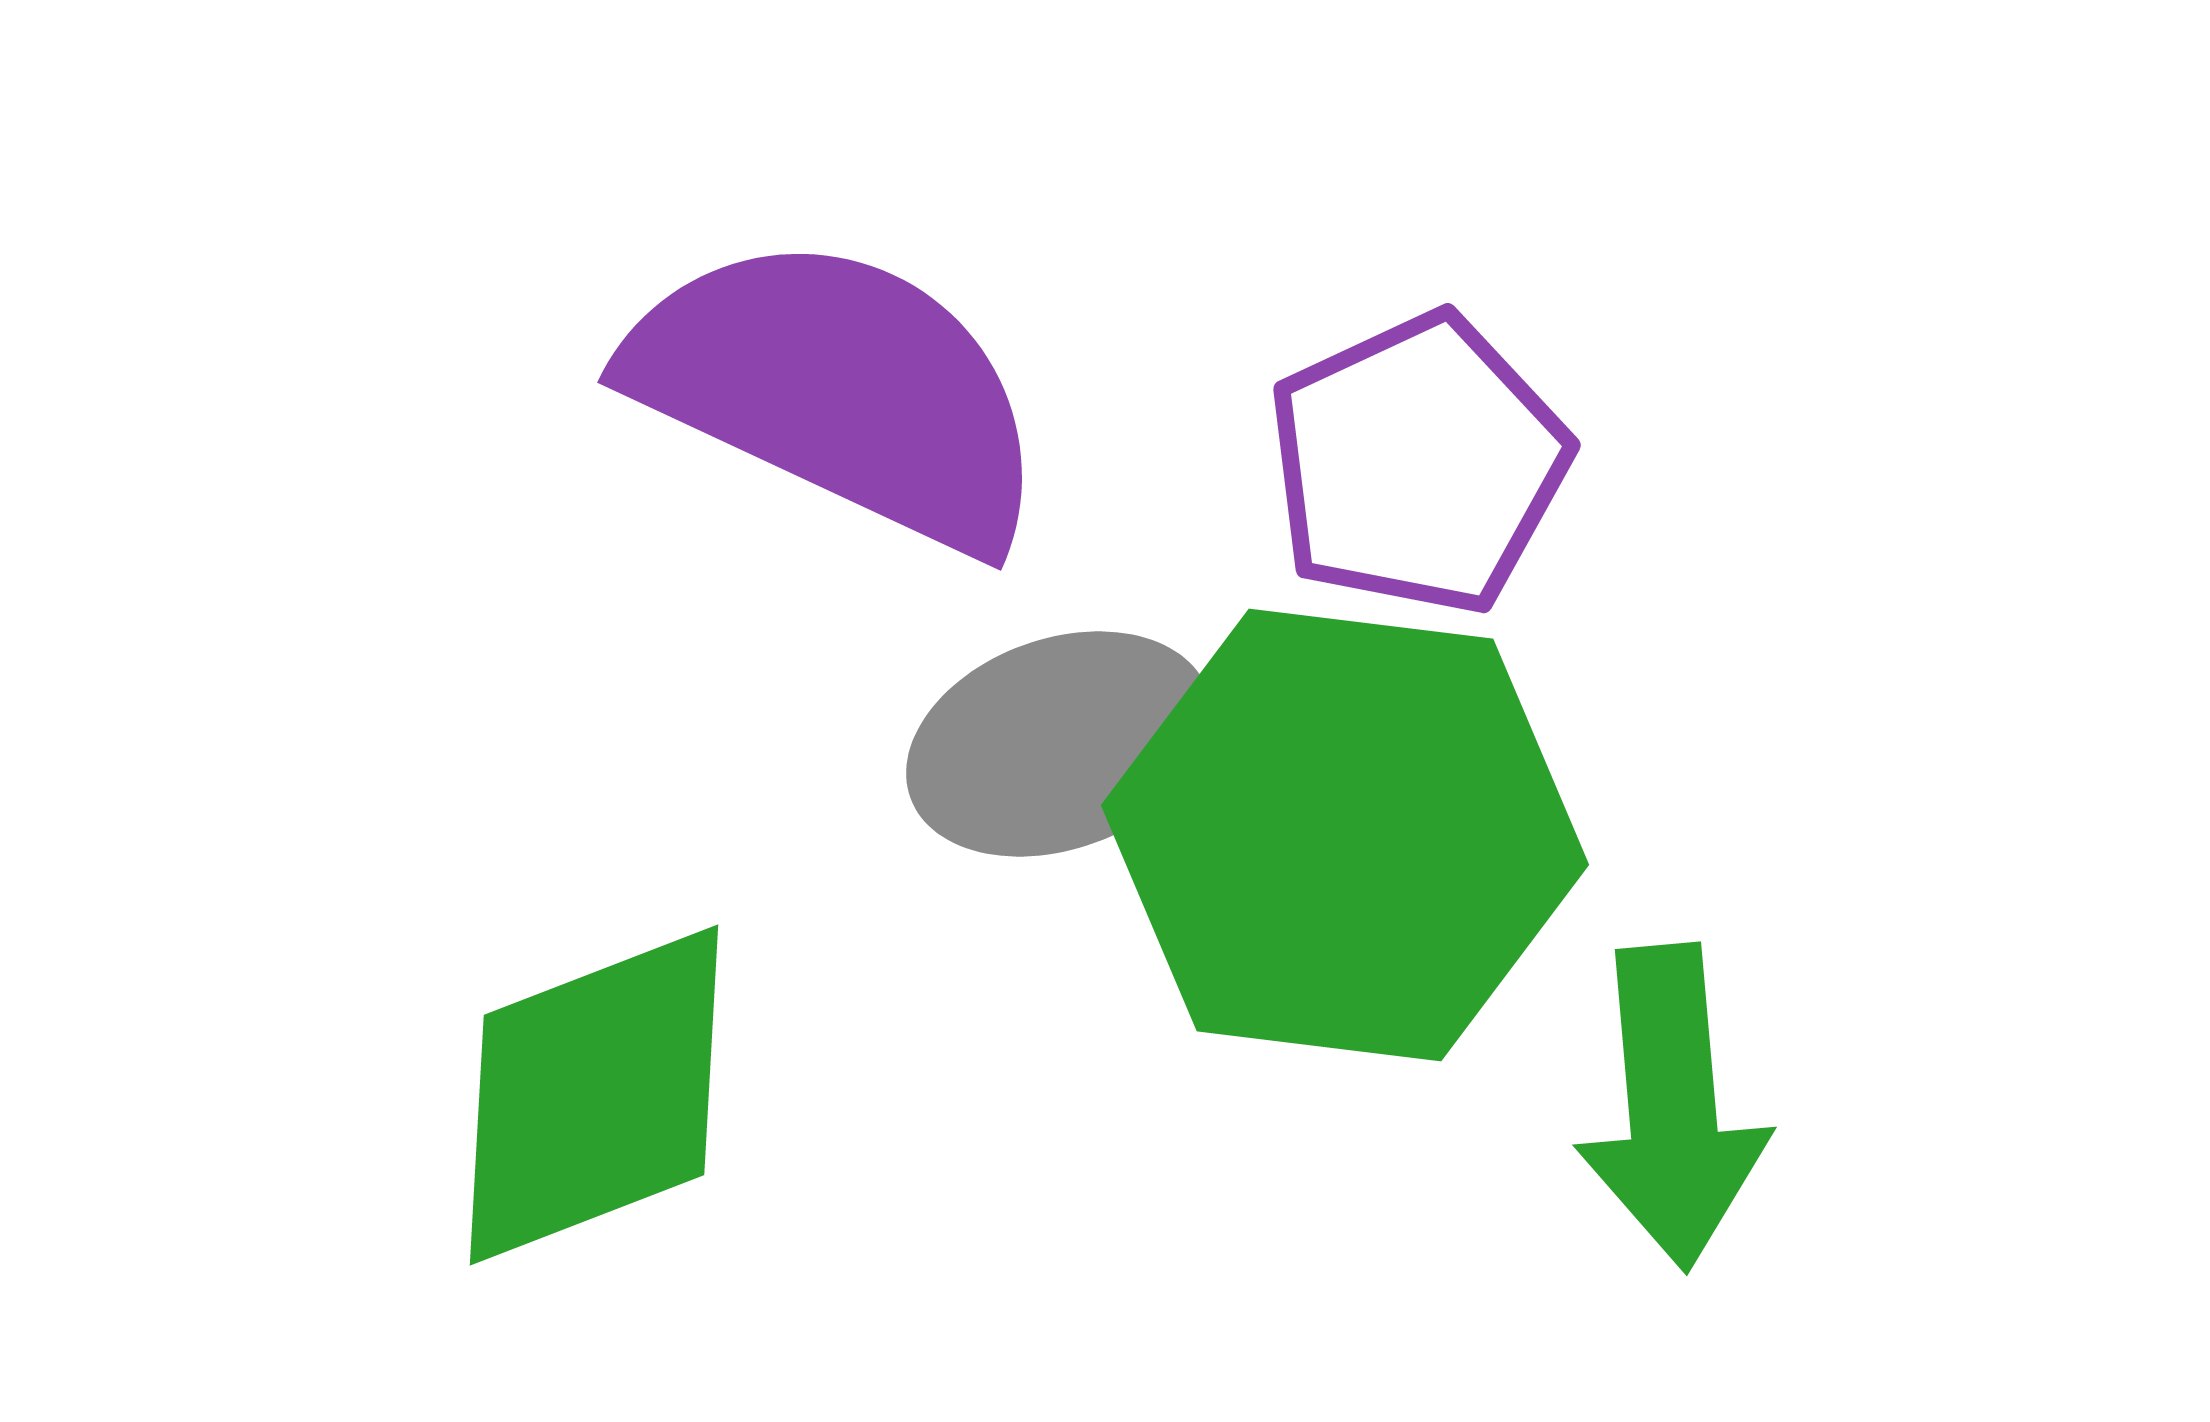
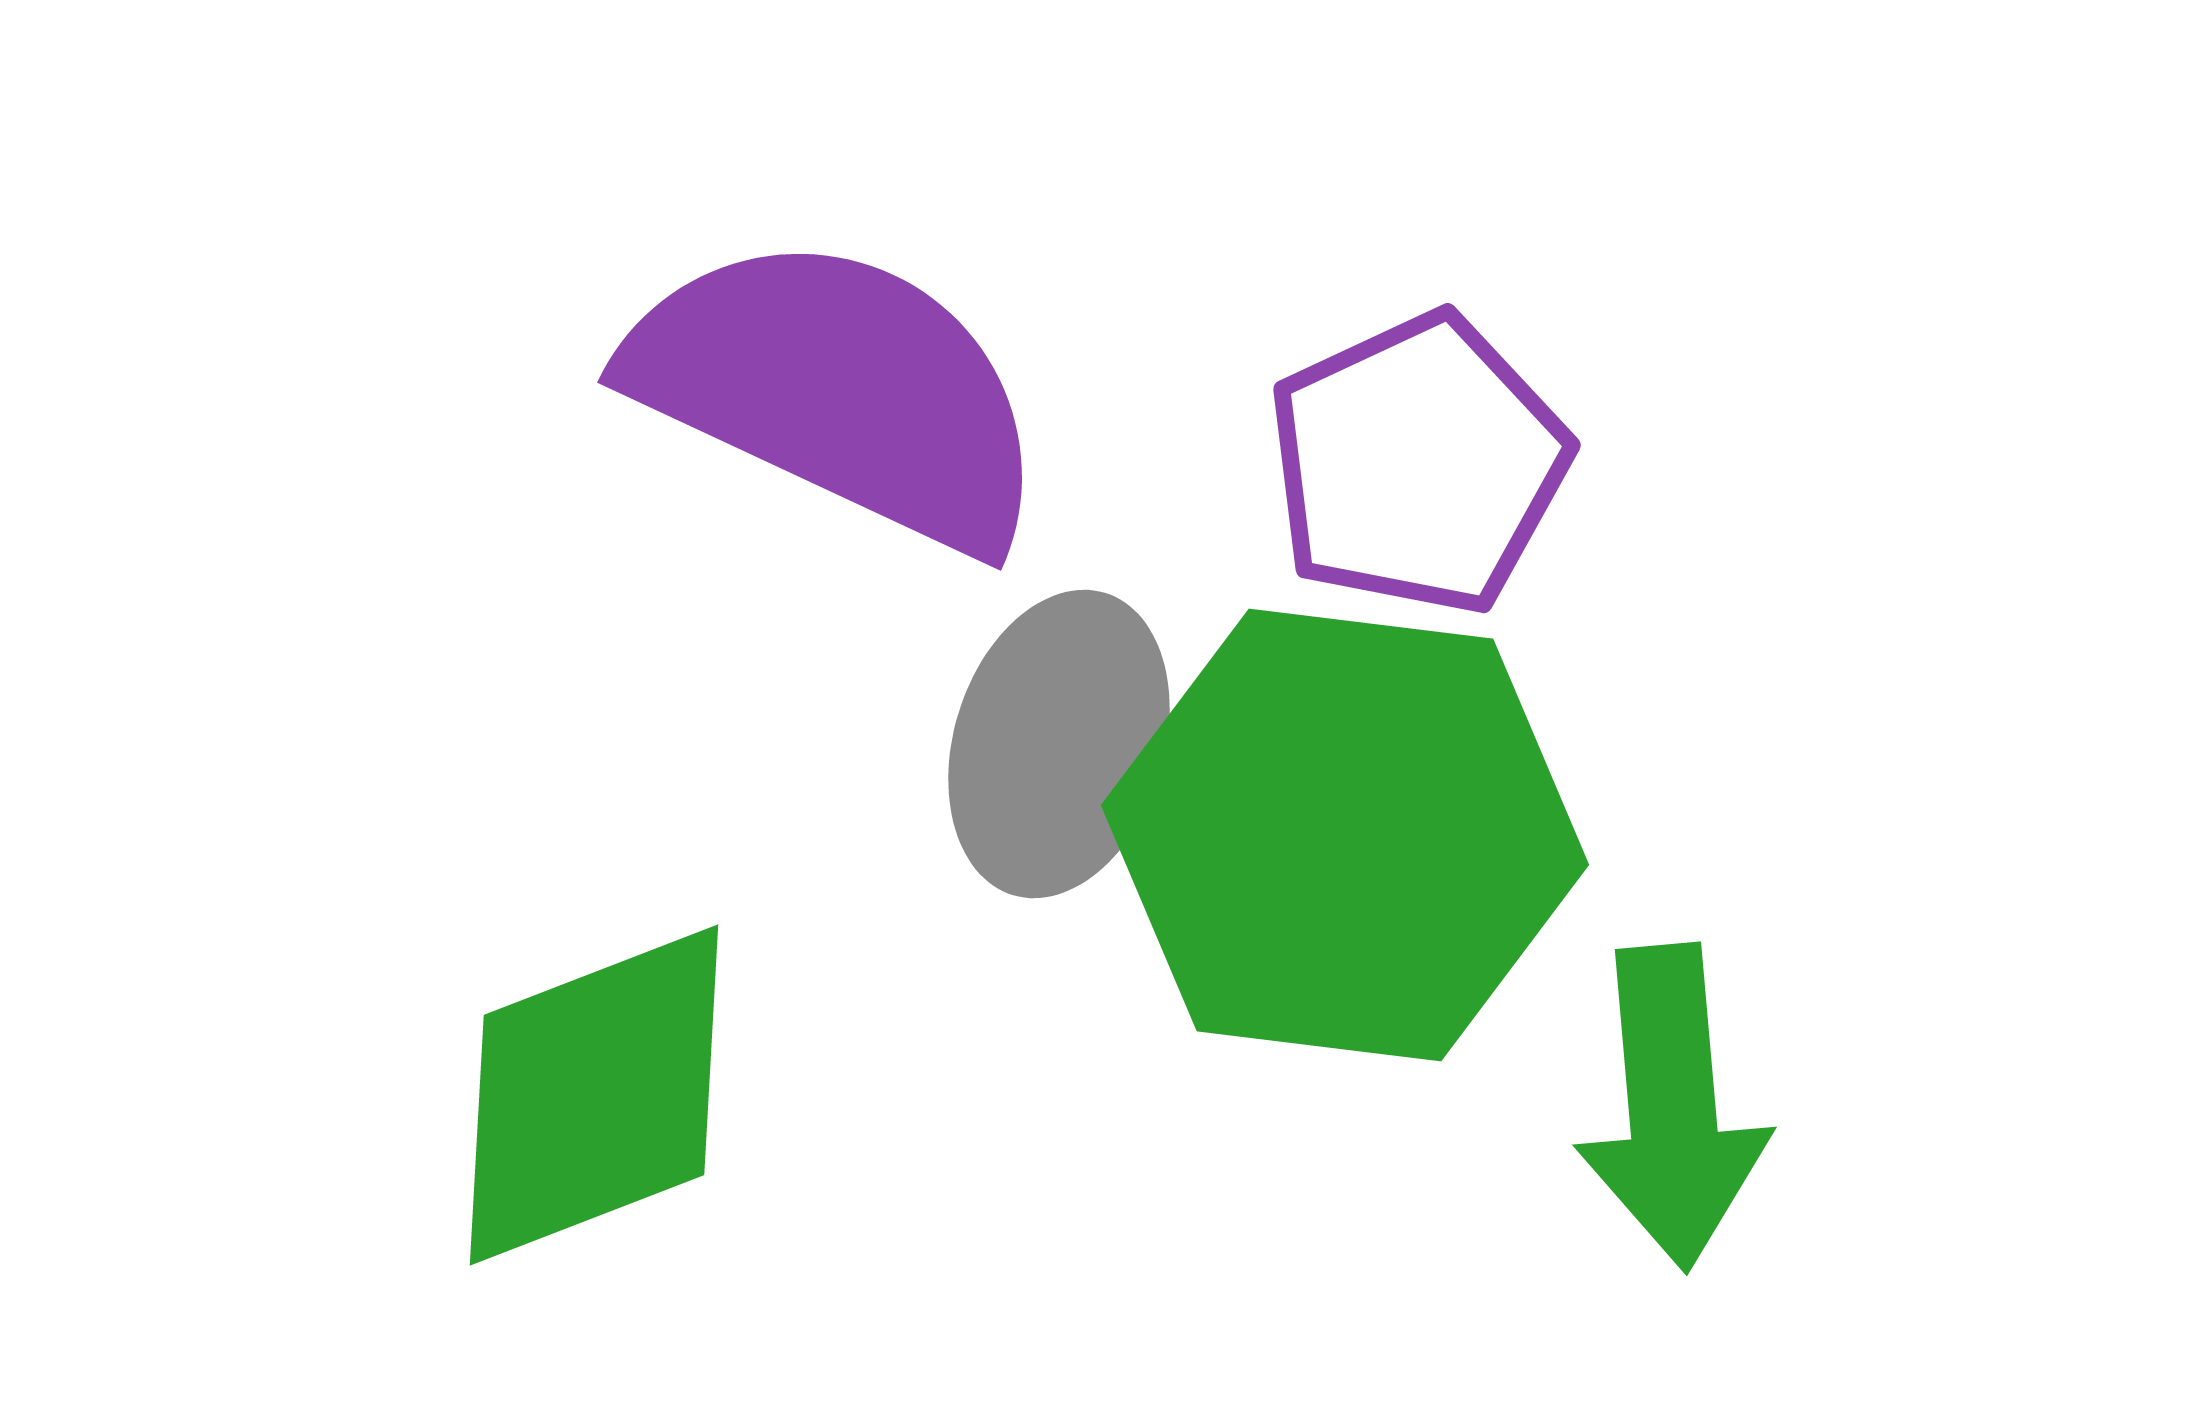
gray ellipse: rotated 53 degrees counterclockwise
